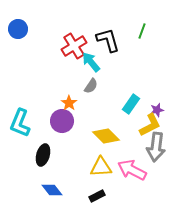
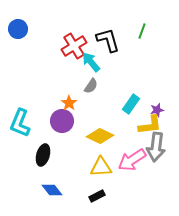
yellow L-shape: rotated 20 degrees clockwise
yellow diamond: moved 6 px left; rotated 20 degrees counterclockwise
pink arrow: moved 10 px up; rotated 60 degrees counterclockwise
